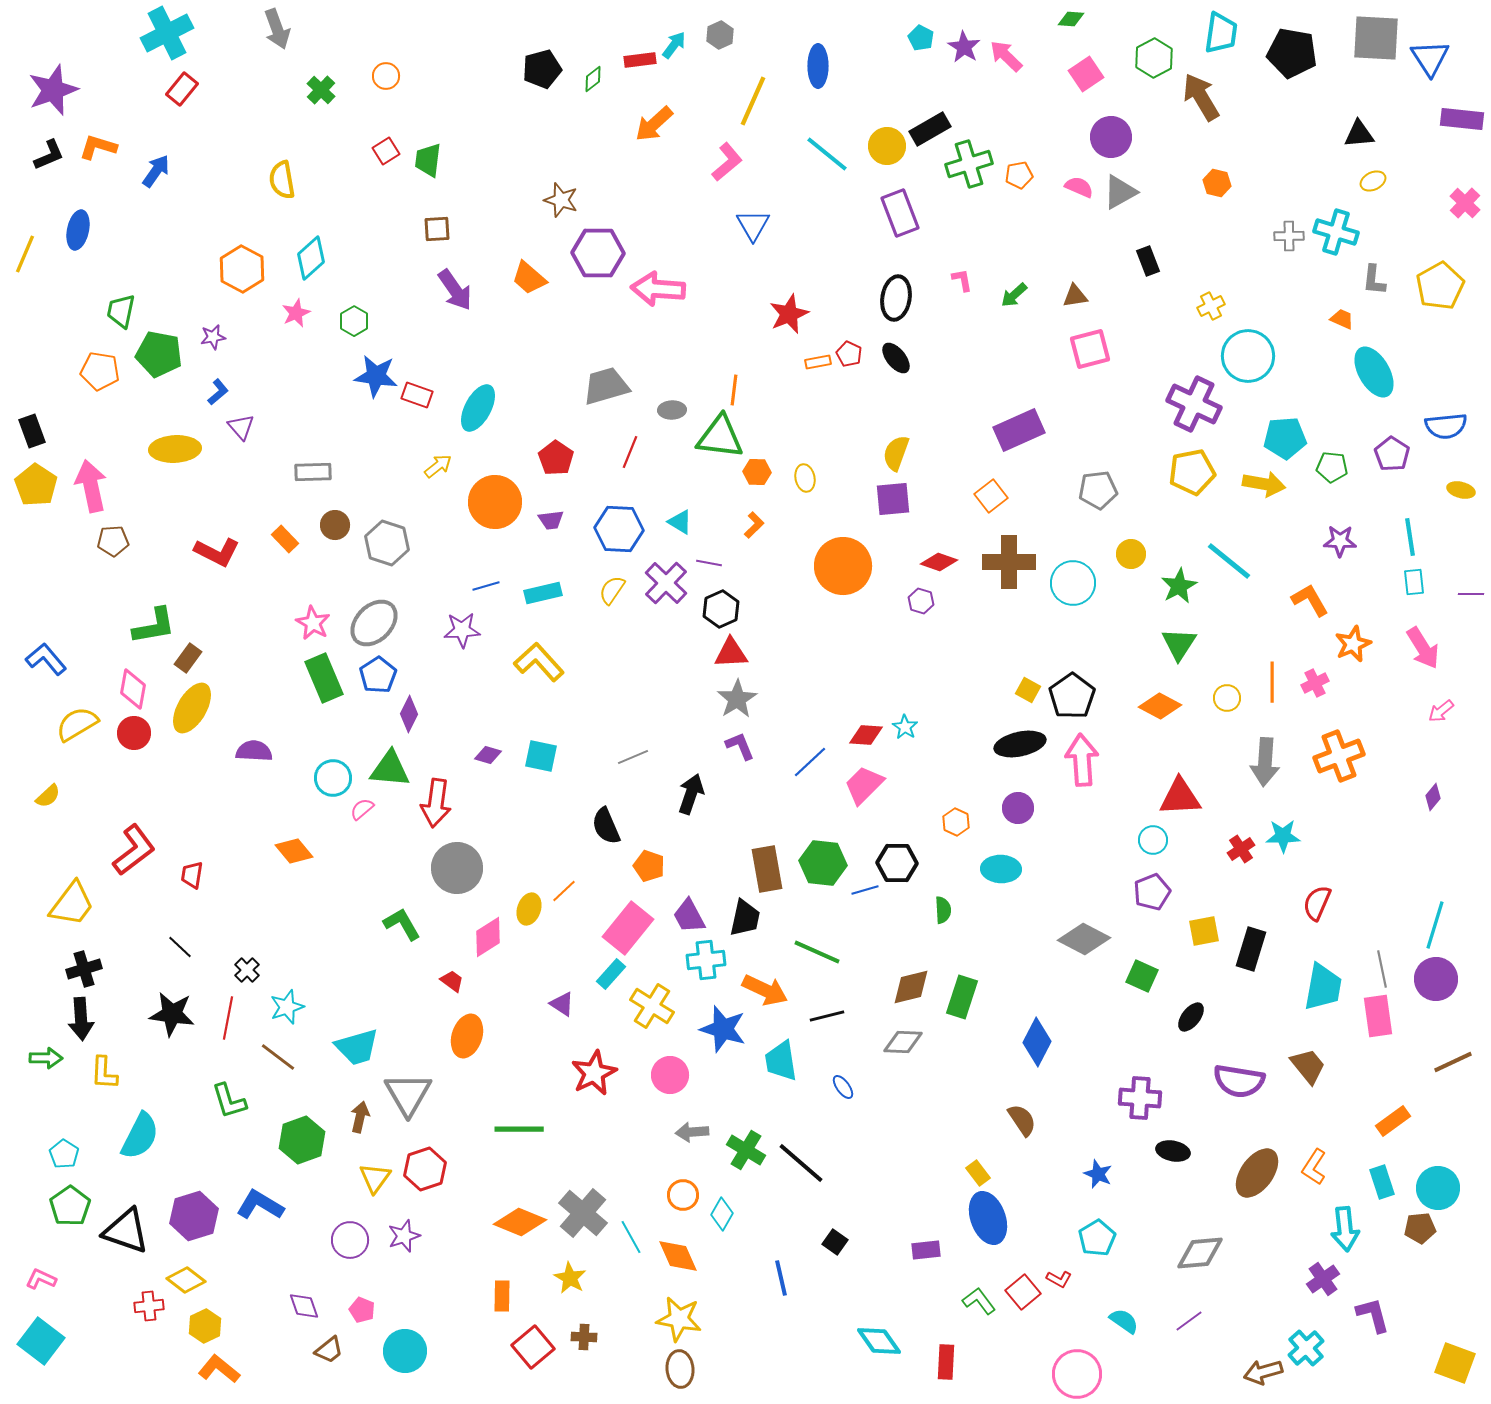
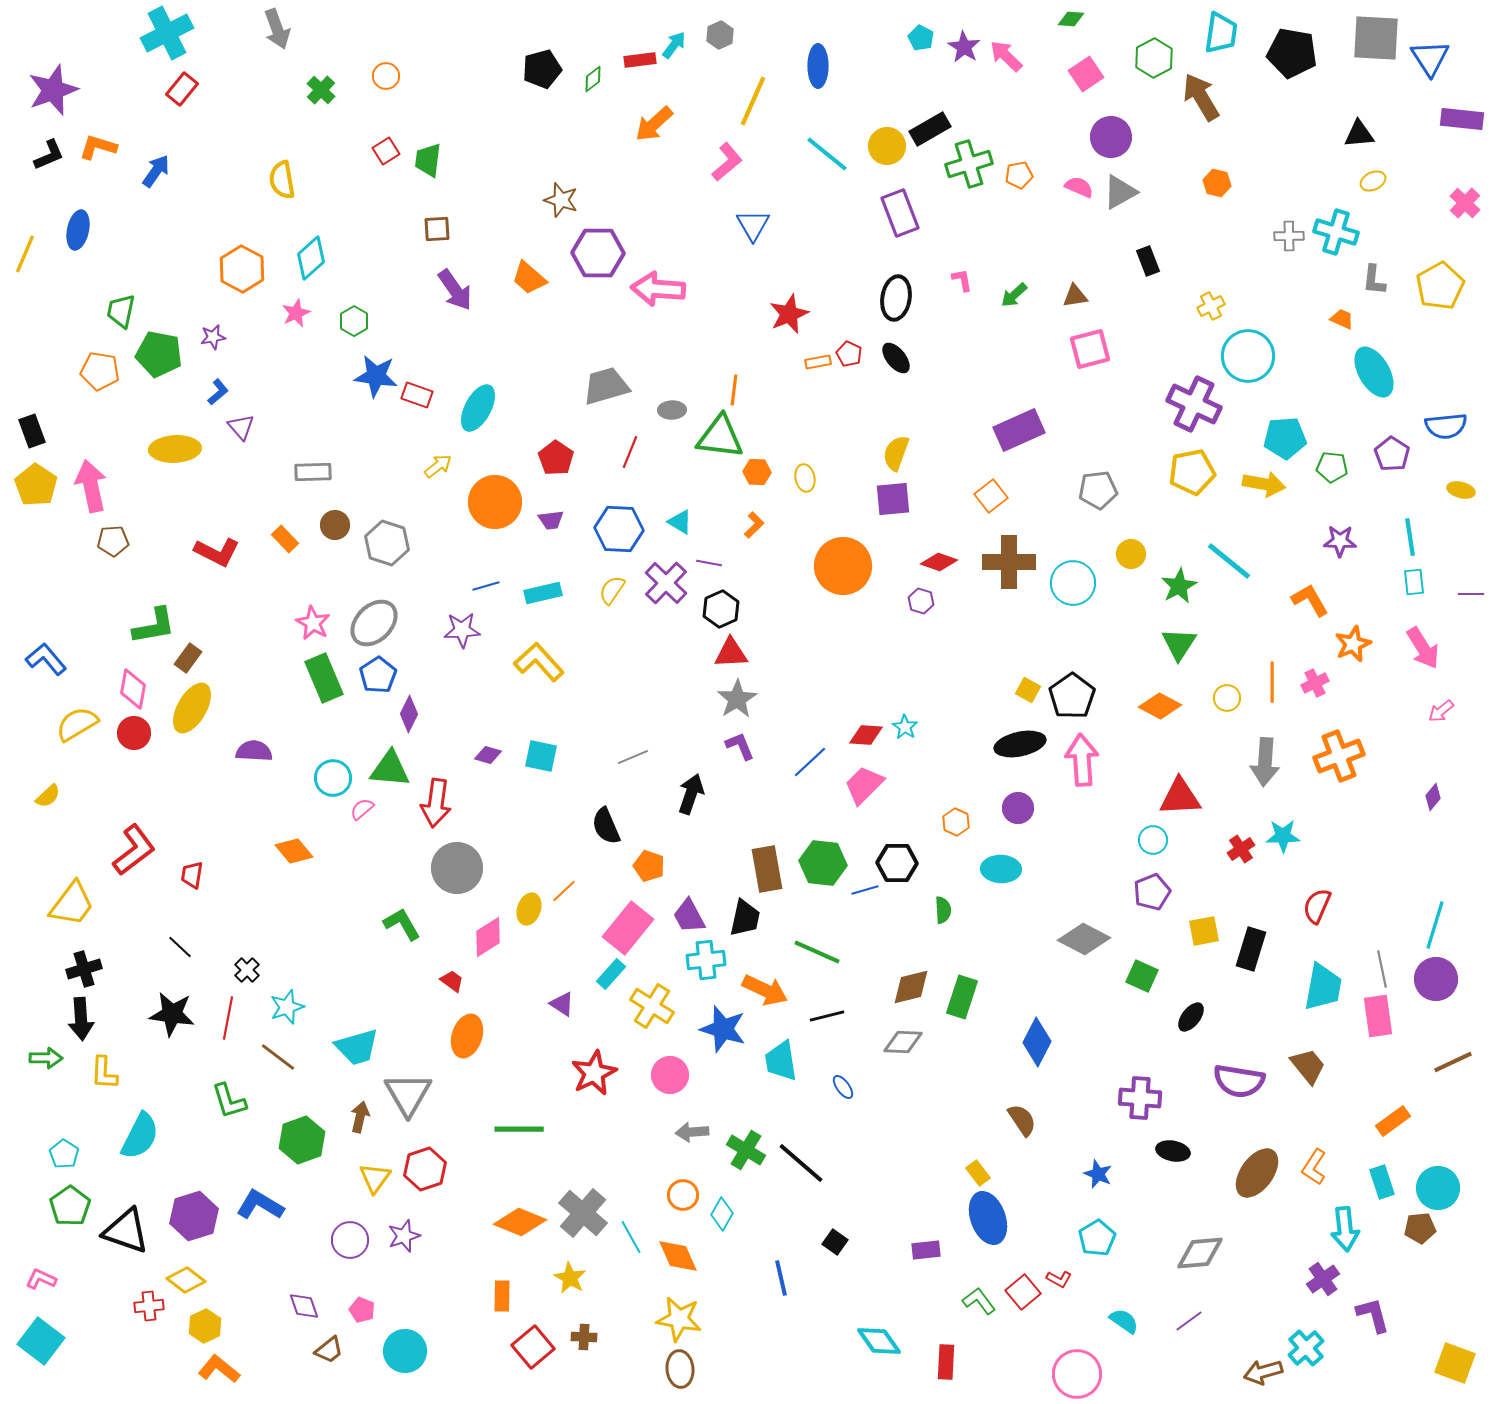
red semicircle at (1317, 903): moved 3 px down
